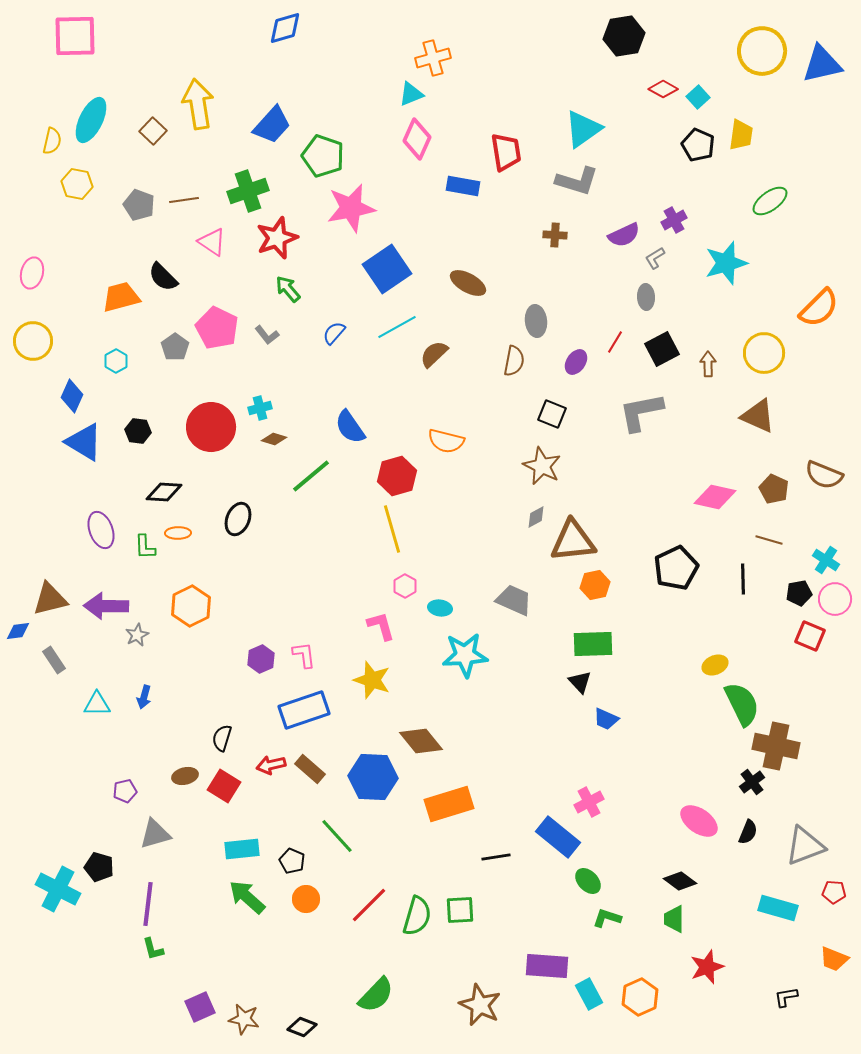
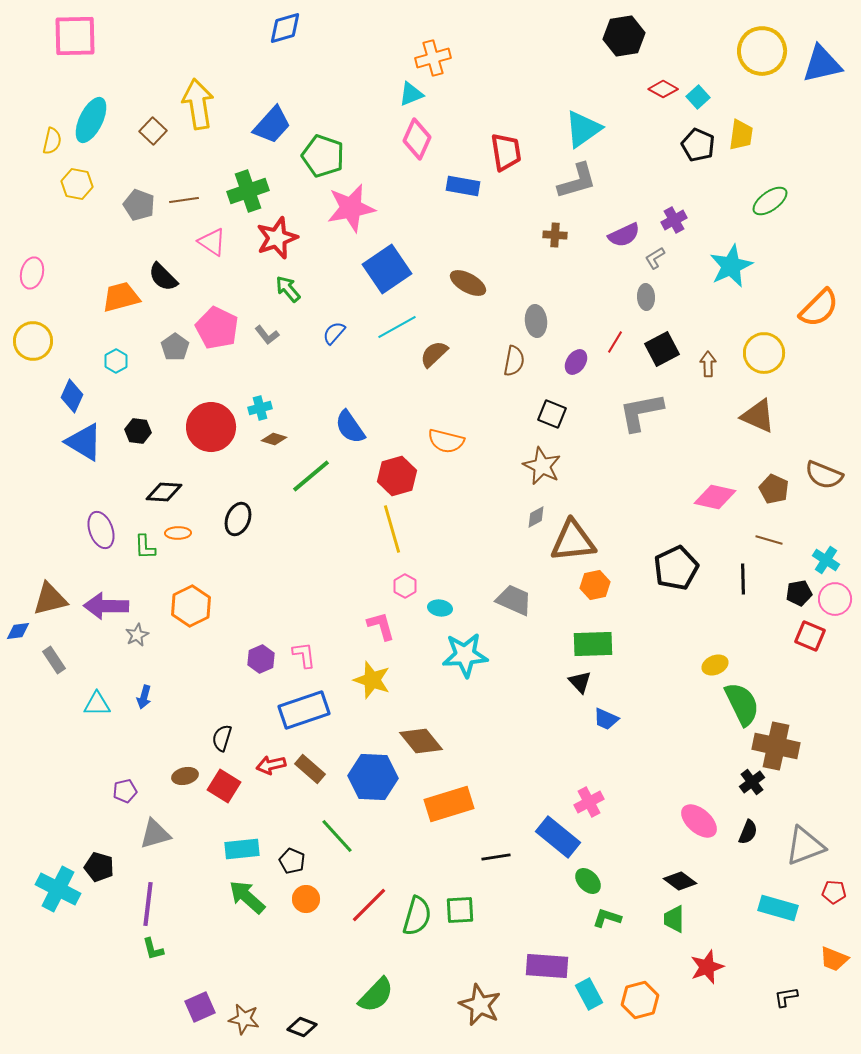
gray L-shape at (577, 181): rotated 33 degrees counterclockwise
cyan star at (726, 263): moved 5 px right, 3 px down; rotated 9 degrees counterclockwise
pink ellipse at (699, 821): rotated 6 degrees clockwise
orange hexagon at (640, 997): moved 3 px down; rotated 9 degrees clockwise
